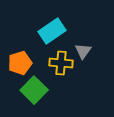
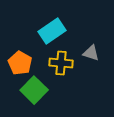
gray triangle: moved 8 px right, 2 px down; rotated 48 degrees counterclockwise
orange pentagon: rotated 25 degrees counterclockwise
